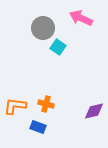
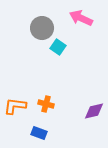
gray circle: moved 1 px left
blue rectangle: moved 1 px right, 6 px down
